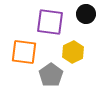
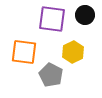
black circle: moved 1 px left, 1 px down
purple square: moved 2 px right, 3 px up
gray pentagon: rotated 10 degrees counterclockwise
